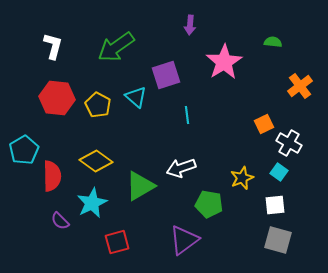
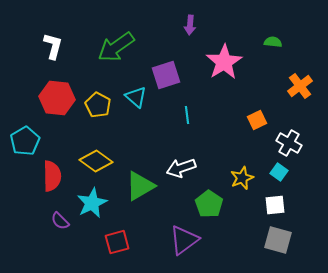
orange square: moved 7 px left, 4 px up
cyan pentagon: moved 1 px right, 9 px up
green pentagon: rotated 24 degrees clockwise
